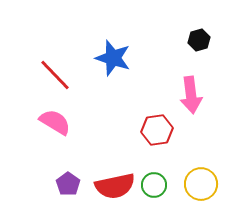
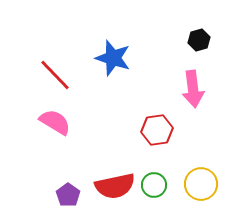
pink arrow: moved 2 px right, 6 px up
purple pentagon: moved 11 px down
